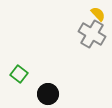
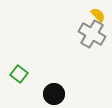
yellow semicircle: moved 1 px down
black circle: moved 6 px right
